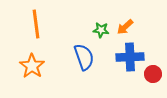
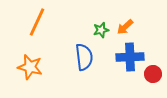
orange line: moved 1 px right, 2 px up; rotated 32 degrees clockwise
green star: rotated 21 degrees counterclockwise
blue semicircle: rotated 12 degrees clockwise
orange star: moved 2 px left, 1 px down; rotated 20 degrees counterclockwise
